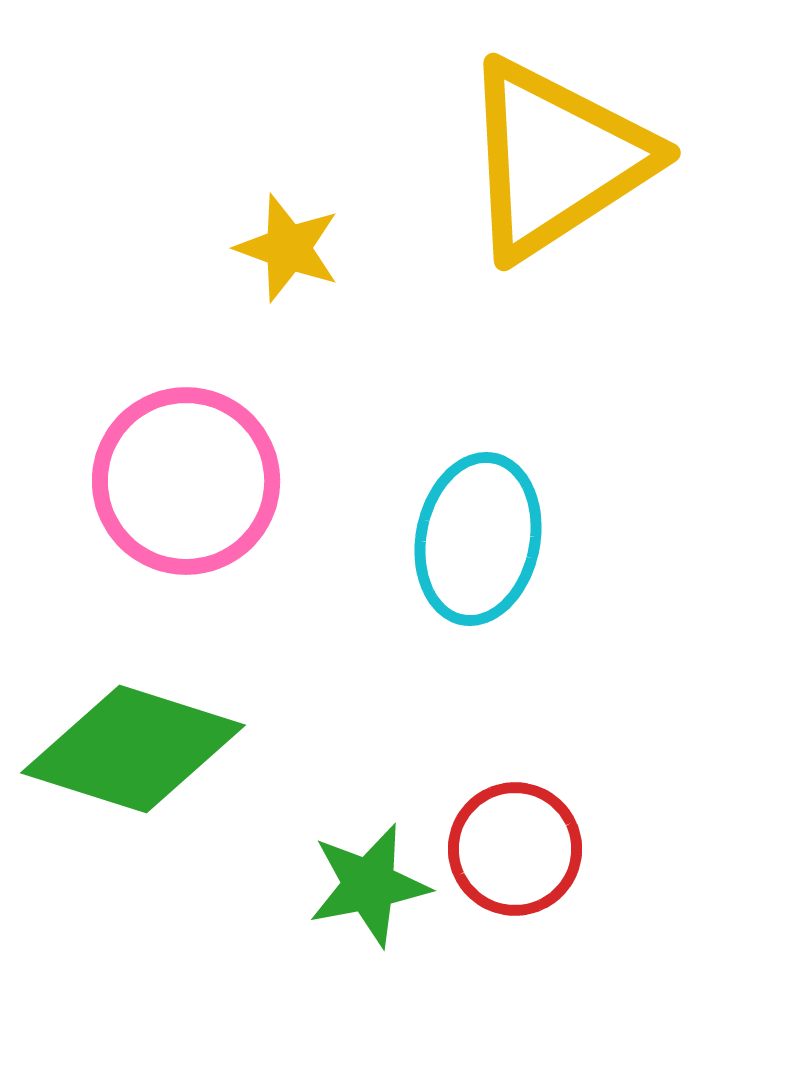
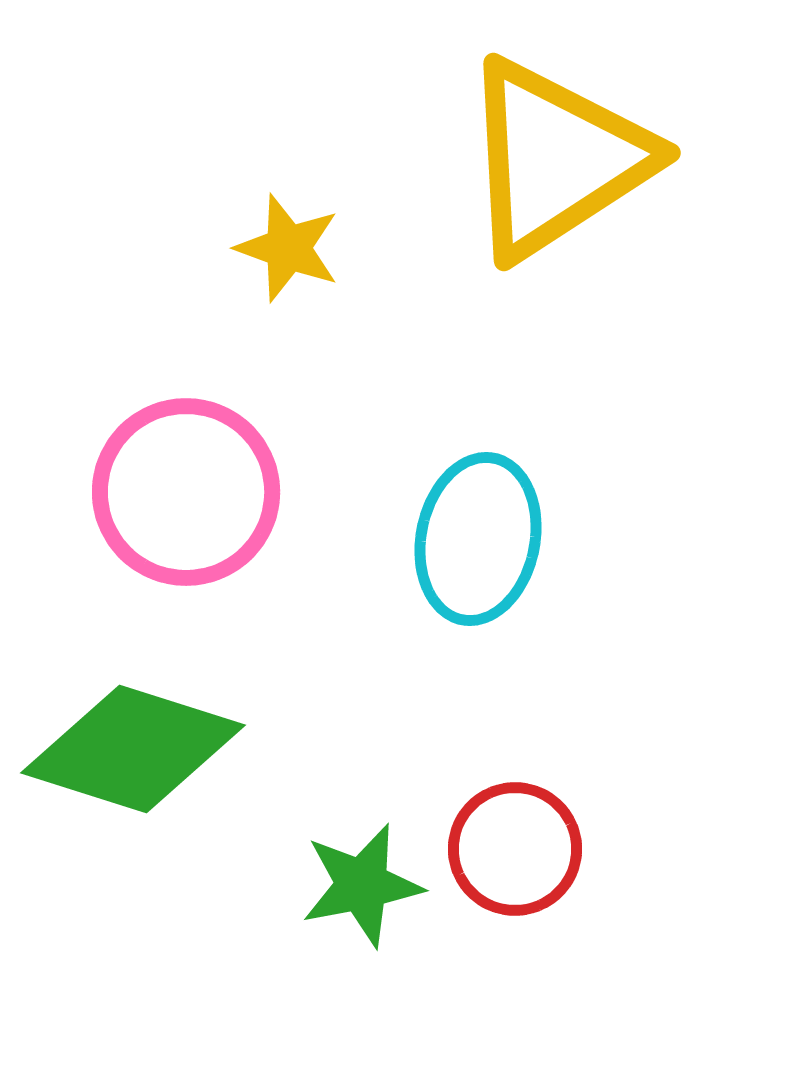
pink circle: moved 11 px down
green star: moved 7 px left
